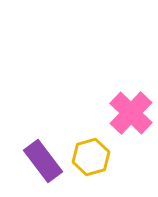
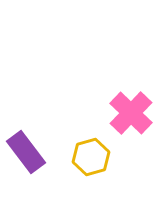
purple rectangle: moved 17 px left, 9 px up
